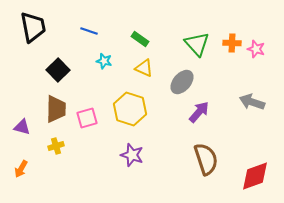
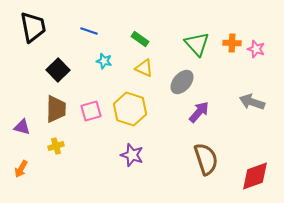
pink square: moved 4 px right, 7 px up
